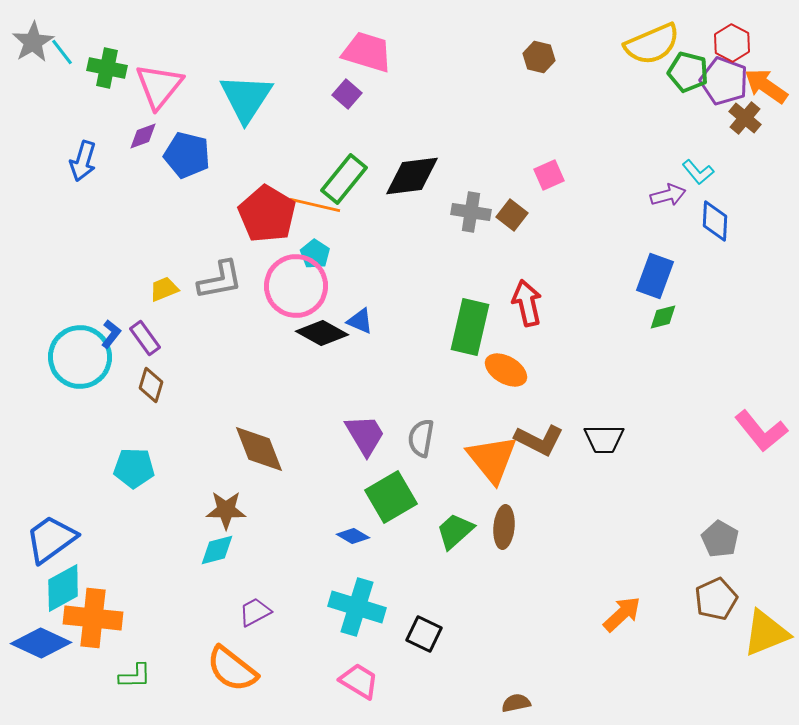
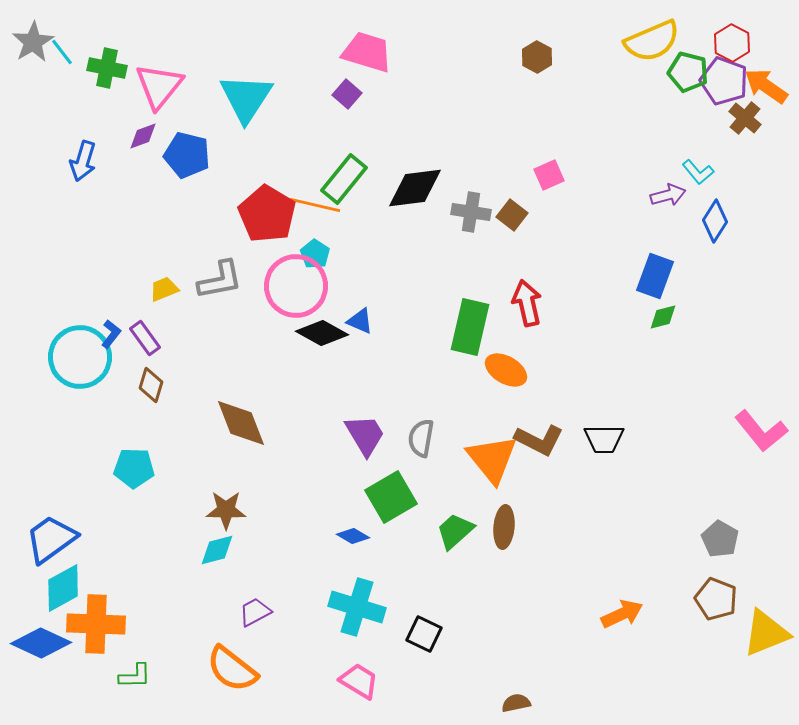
yellow semicircle at (652, 44): moved 3 px up
brown hexagon at (539, 57): moved 2 px left; rotated 16 degrees clockwise
black diamond at (412, 176): moved 3 px right, 12 px down
blue diamond at (715, 221): rotated 30 degrees clockwise
brown diamond at (259, 449): moved 18 px left, 26 px up
brown pentagon at (716, 599): rotated 27 degrees counterclockwise
orange arrow at (622, 614): rotated 18 degrees clockwise
orange cross at (93, 618): moved 3 px right, 6 px down; rotated 4 degrees counterclockwise
